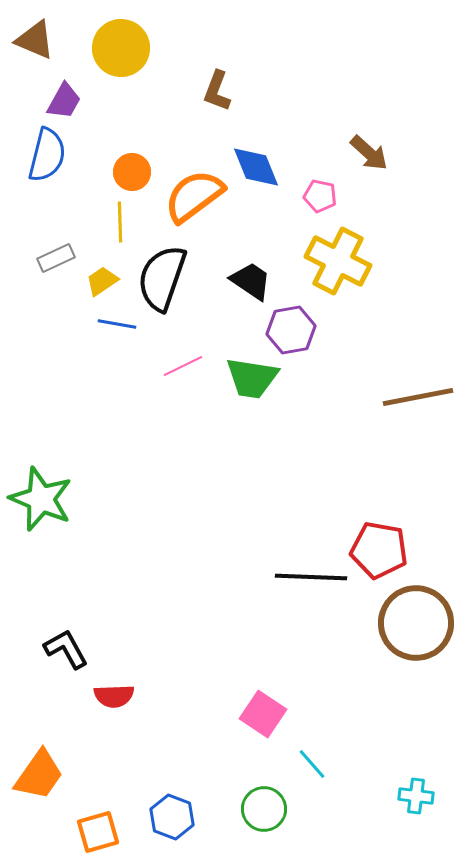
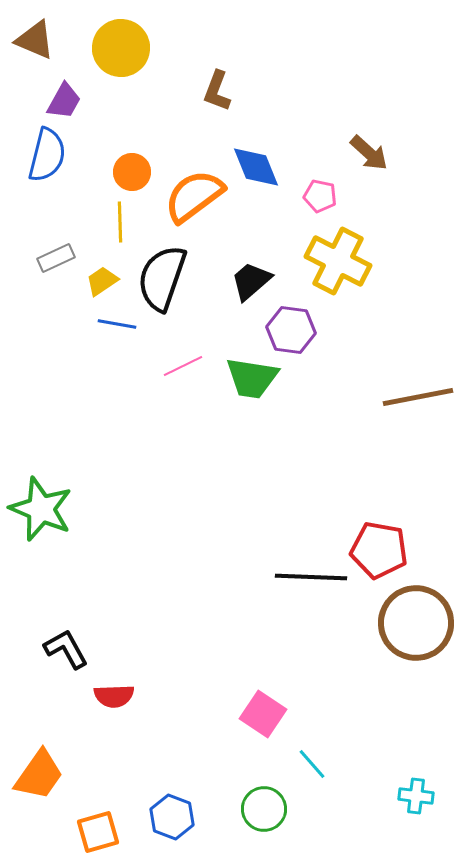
black trapezoid: rotated 75 degrees counterclockwise
purple hexagon: rotated 18 degrees clockwise
green star: moved 10 px down
